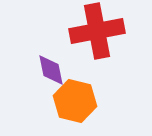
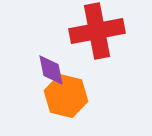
orange hexagon: moved 9 px left, 5 px up
